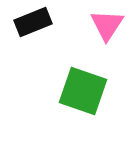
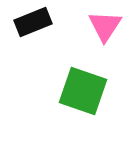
pink triangle: moved 2 px left, 1 px down
